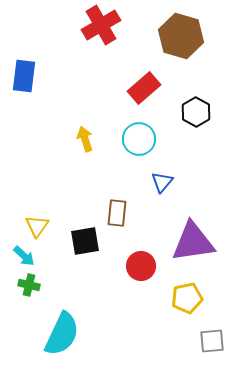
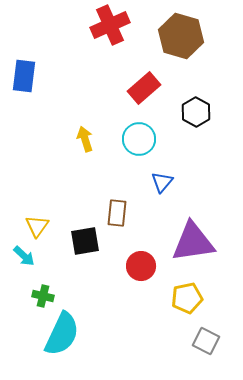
red cross: moved 9 px right; rotated 6 degrees clockwise
green cross: moved 14 px right, 11 px down
gray square: moved 6 px left; rotated 32 degrees clockwise
